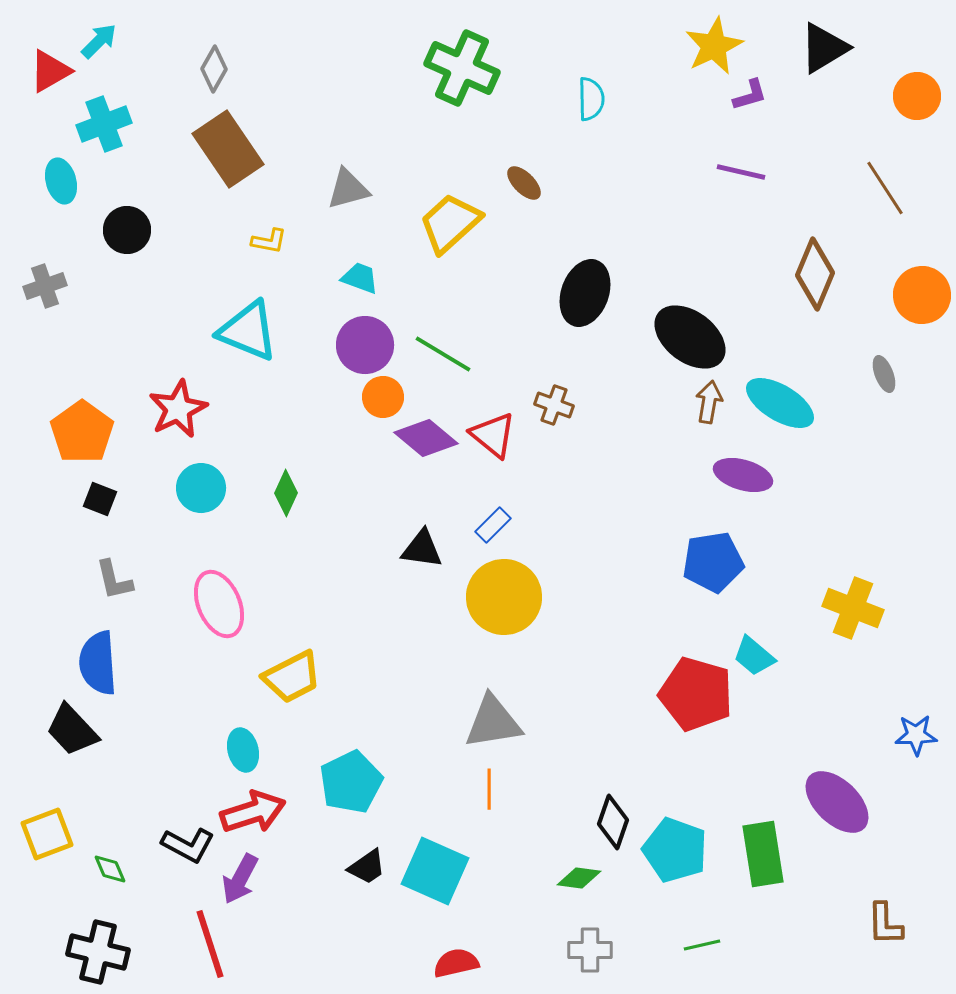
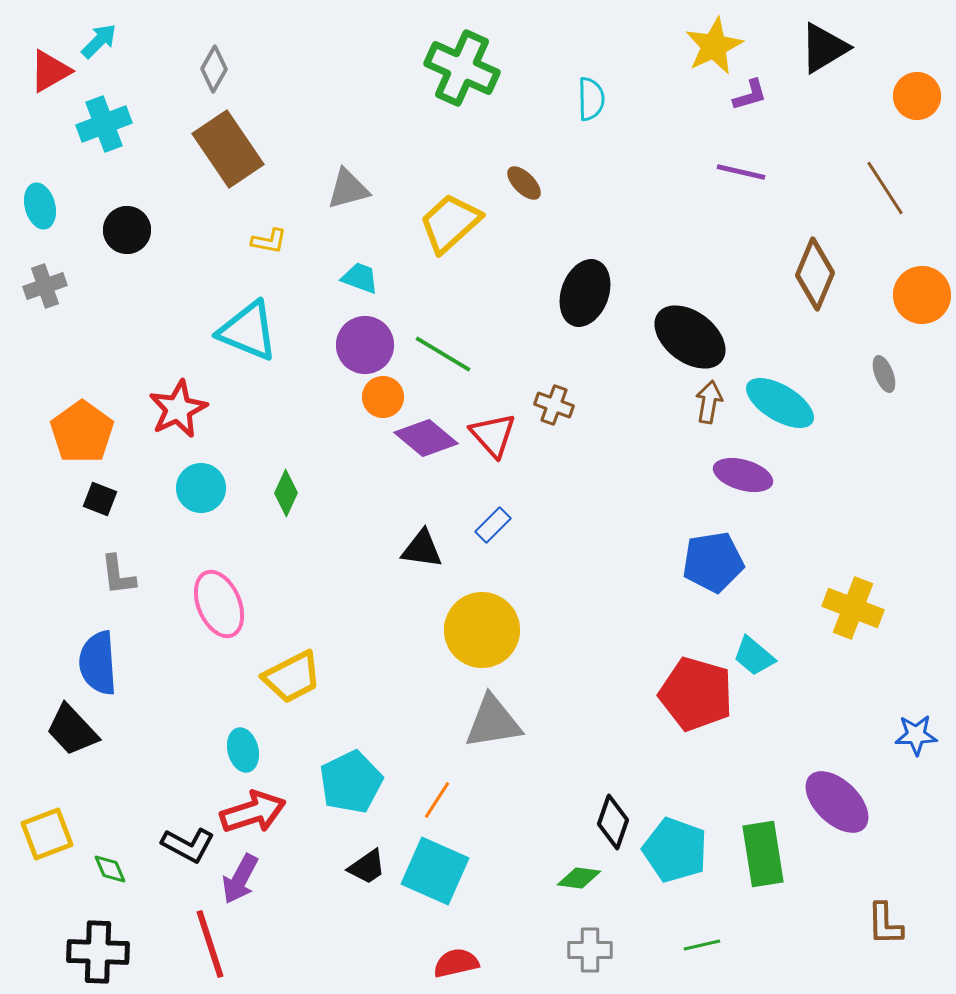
cyan ellipse at (61, 181): moved 21 px left, 25 px down
red triangle at (493, 435): rotated 9 degrees clockwise
gray L-shape at (114, 580): moved 4 px right, 5 px up; rotated 6 degrees clockwise
yellow circle at (504, 597): moved 22 px left, 33 px down
orange line at (489, 789): moved 52 px left, 11 px down; rotated 33 degrees clockwise
black cross at (98, 952): rotated 12 degrees counterclockwise
